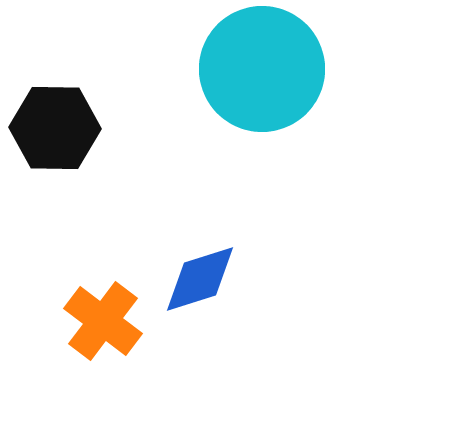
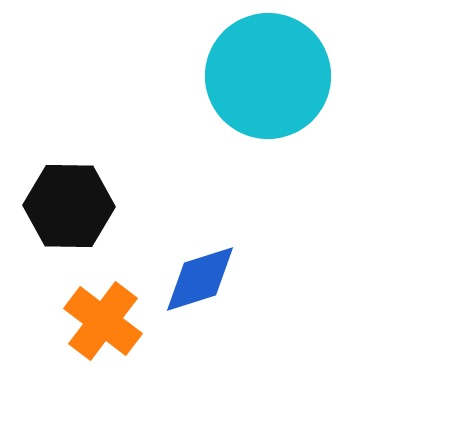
cyan circle: moved 6 px right, 7 px down
black hexagon: moved 14 px right, 78 px down
